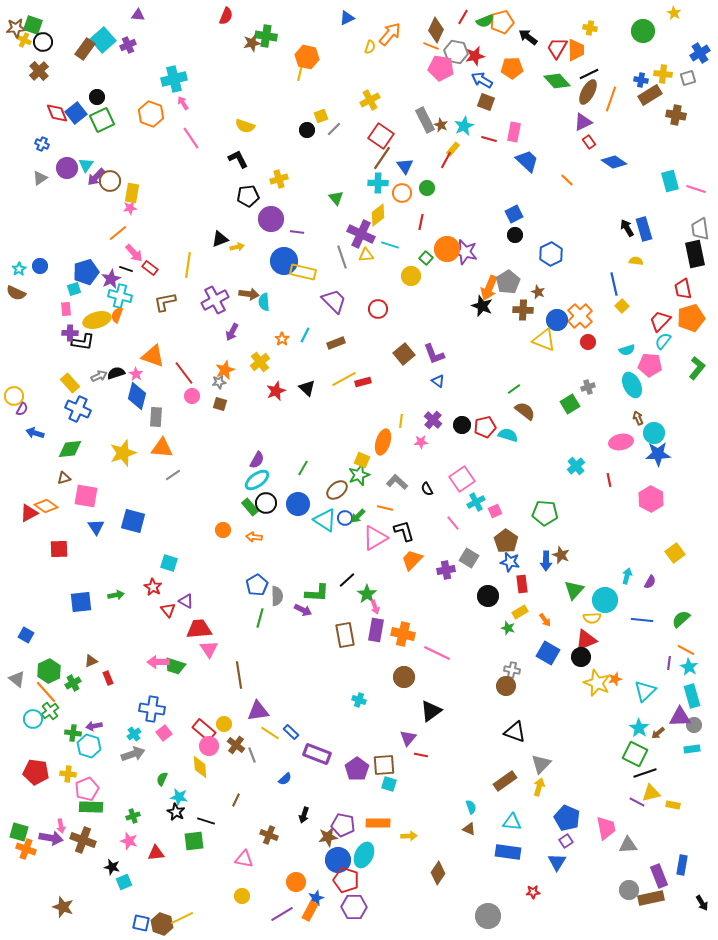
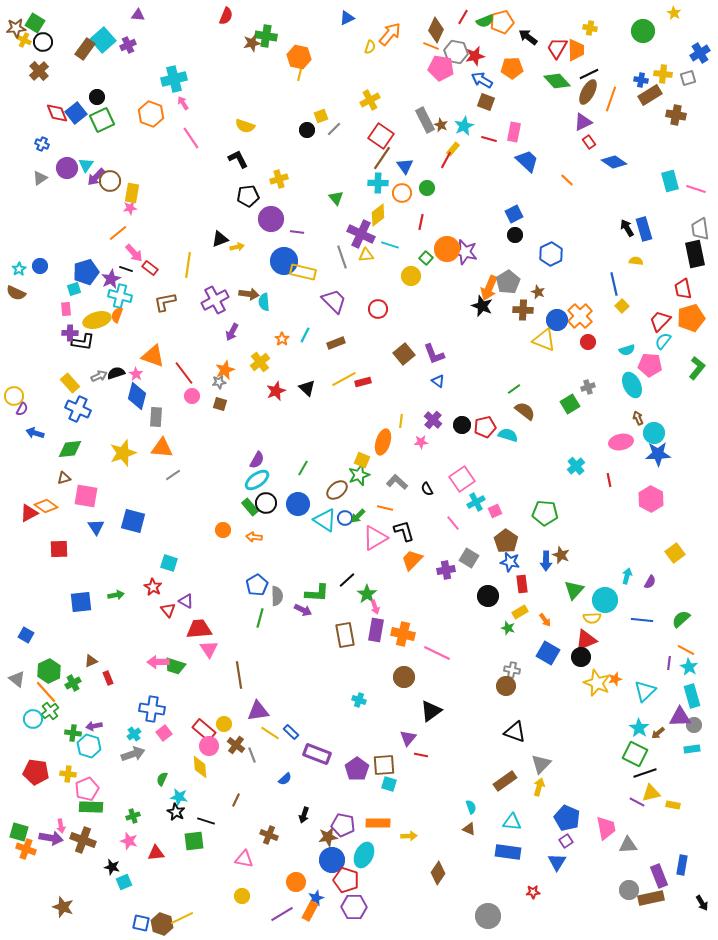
green square at (33, 25): moved 2 px right, 2 px up; rotated 12 degrees clockwise
orange hexagon at (307, 57): moved 8 px left
blue circle at (338, 860): moved 6 px left
